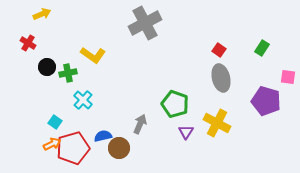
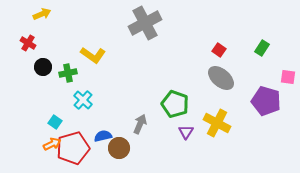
black circle: moved 4 px left
gray ellipse: rotated 36 degrees counterclockwise
